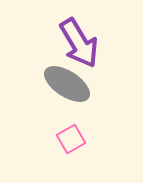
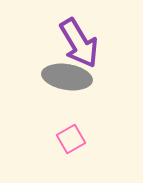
gray ellipse: moved 7 px up; rotated 24 degrees counterclockwise
